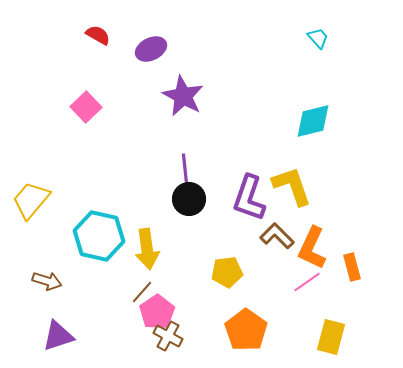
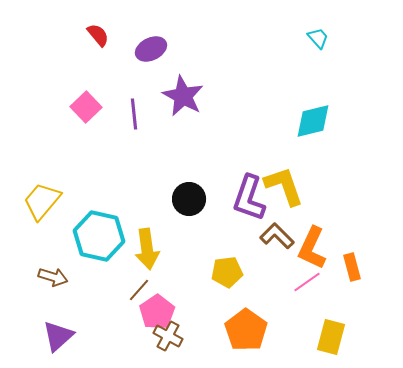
red semicircle: rotated 20 degrees clockwise
purple line: moved 51 px left, 55 px up
yellow L-shape: moved 8 px left
yellow trapezoid: moved 11 px right, 1 px down
brown arrow: moved 6 px right, 4 px up
brown line: moved 3 px left, 2 px up
purple triangle: rotated 24 degrees counterclockwise
